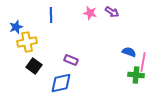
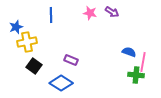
blue diamond: rotated 45 degrees clockwise
